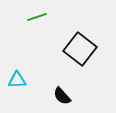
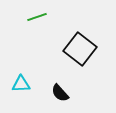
cyan triangle: moved 4 px right, 4 px down
black semicircle: moved 2 px left, 3 px up
